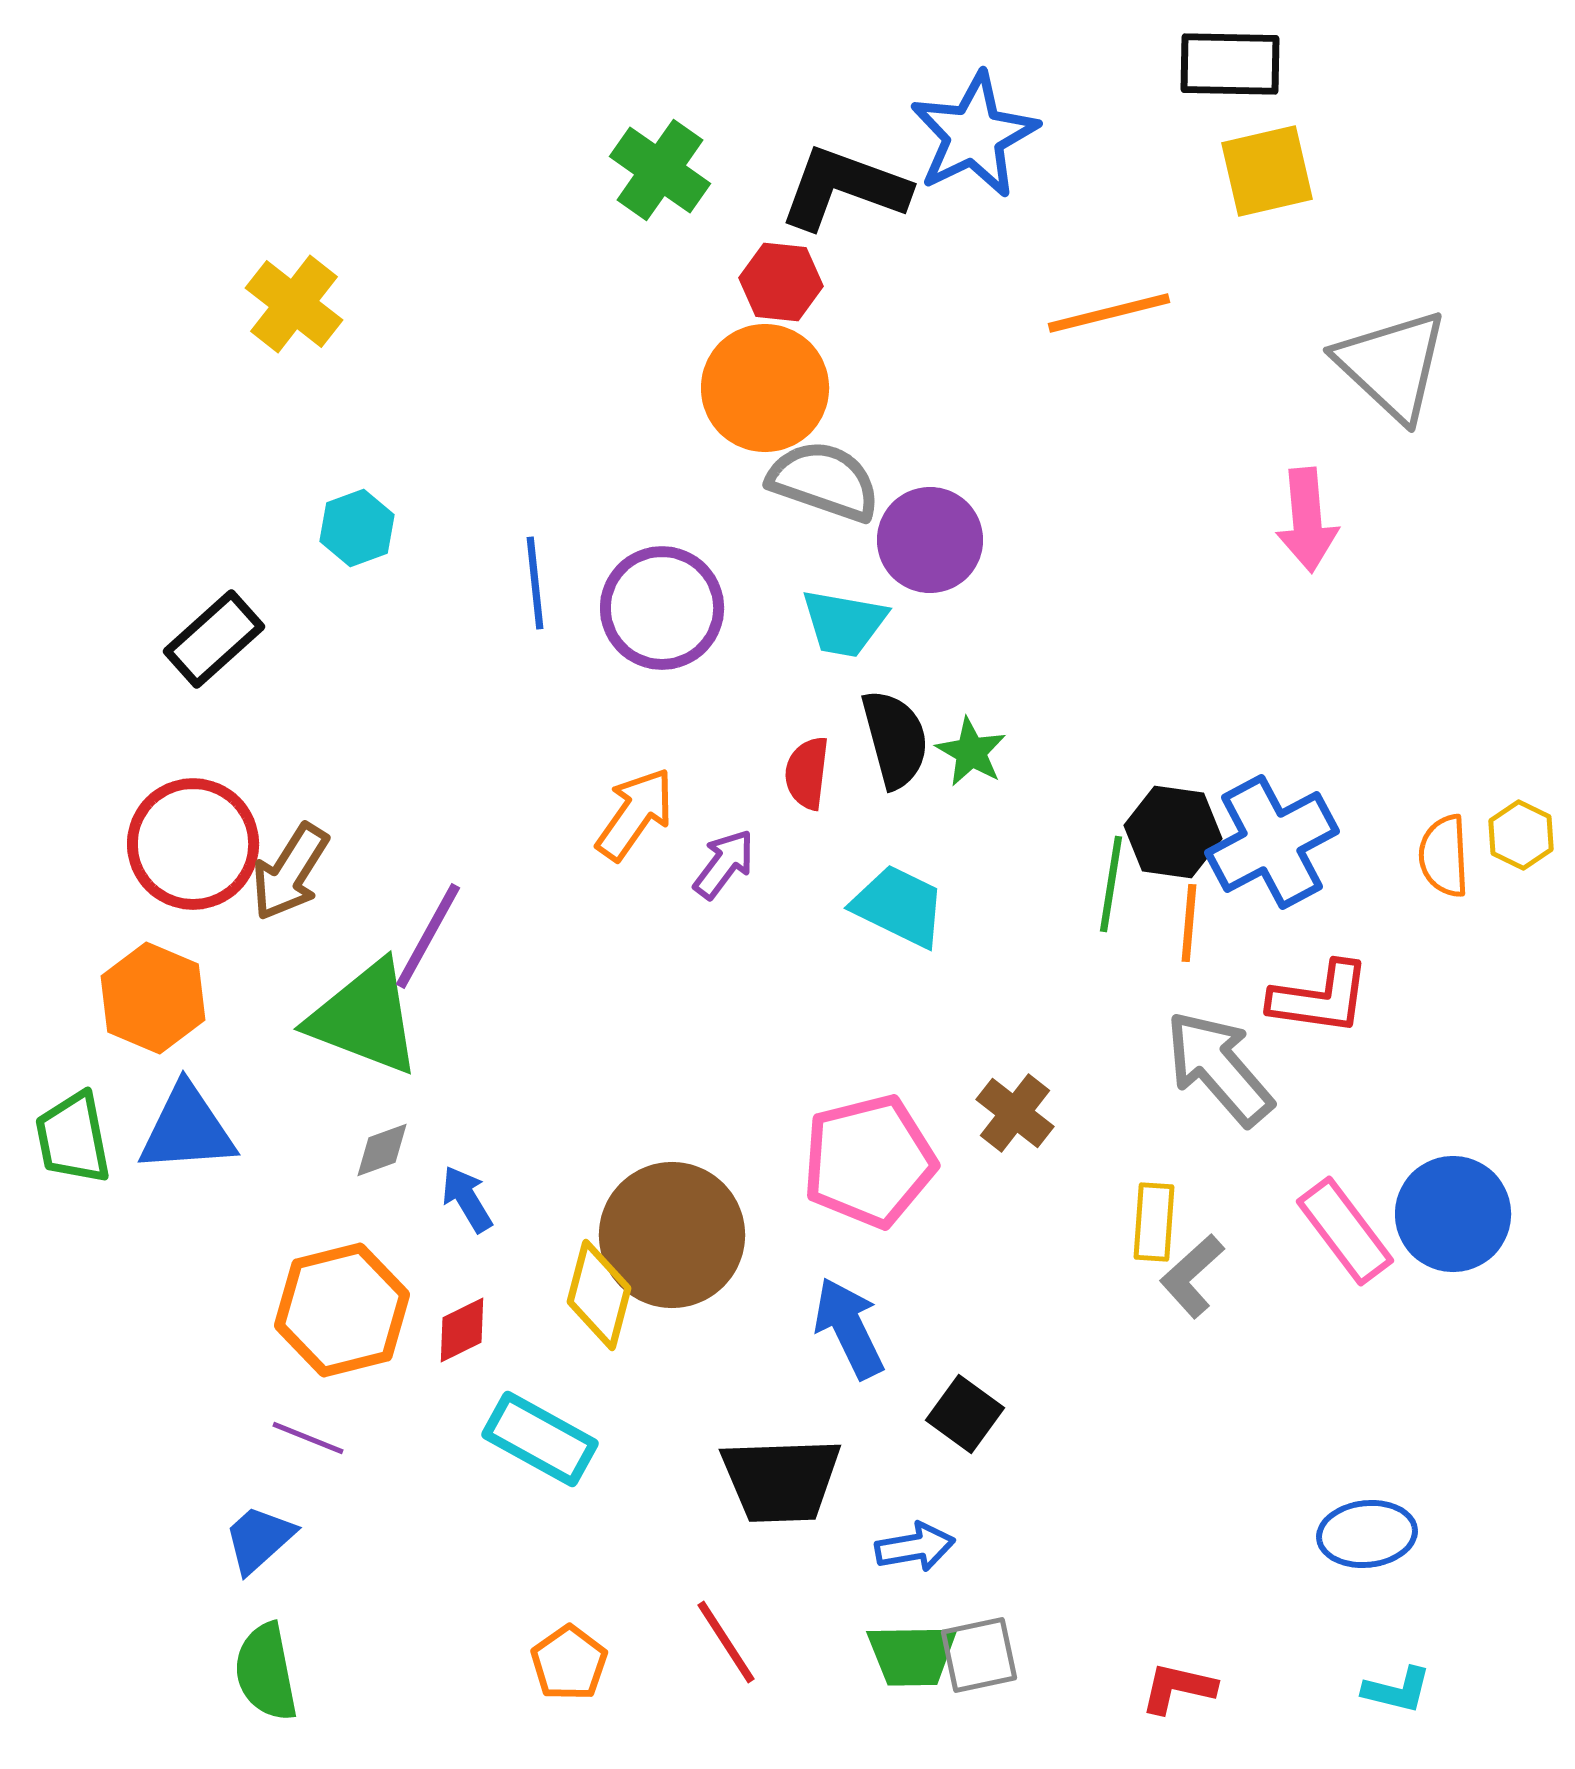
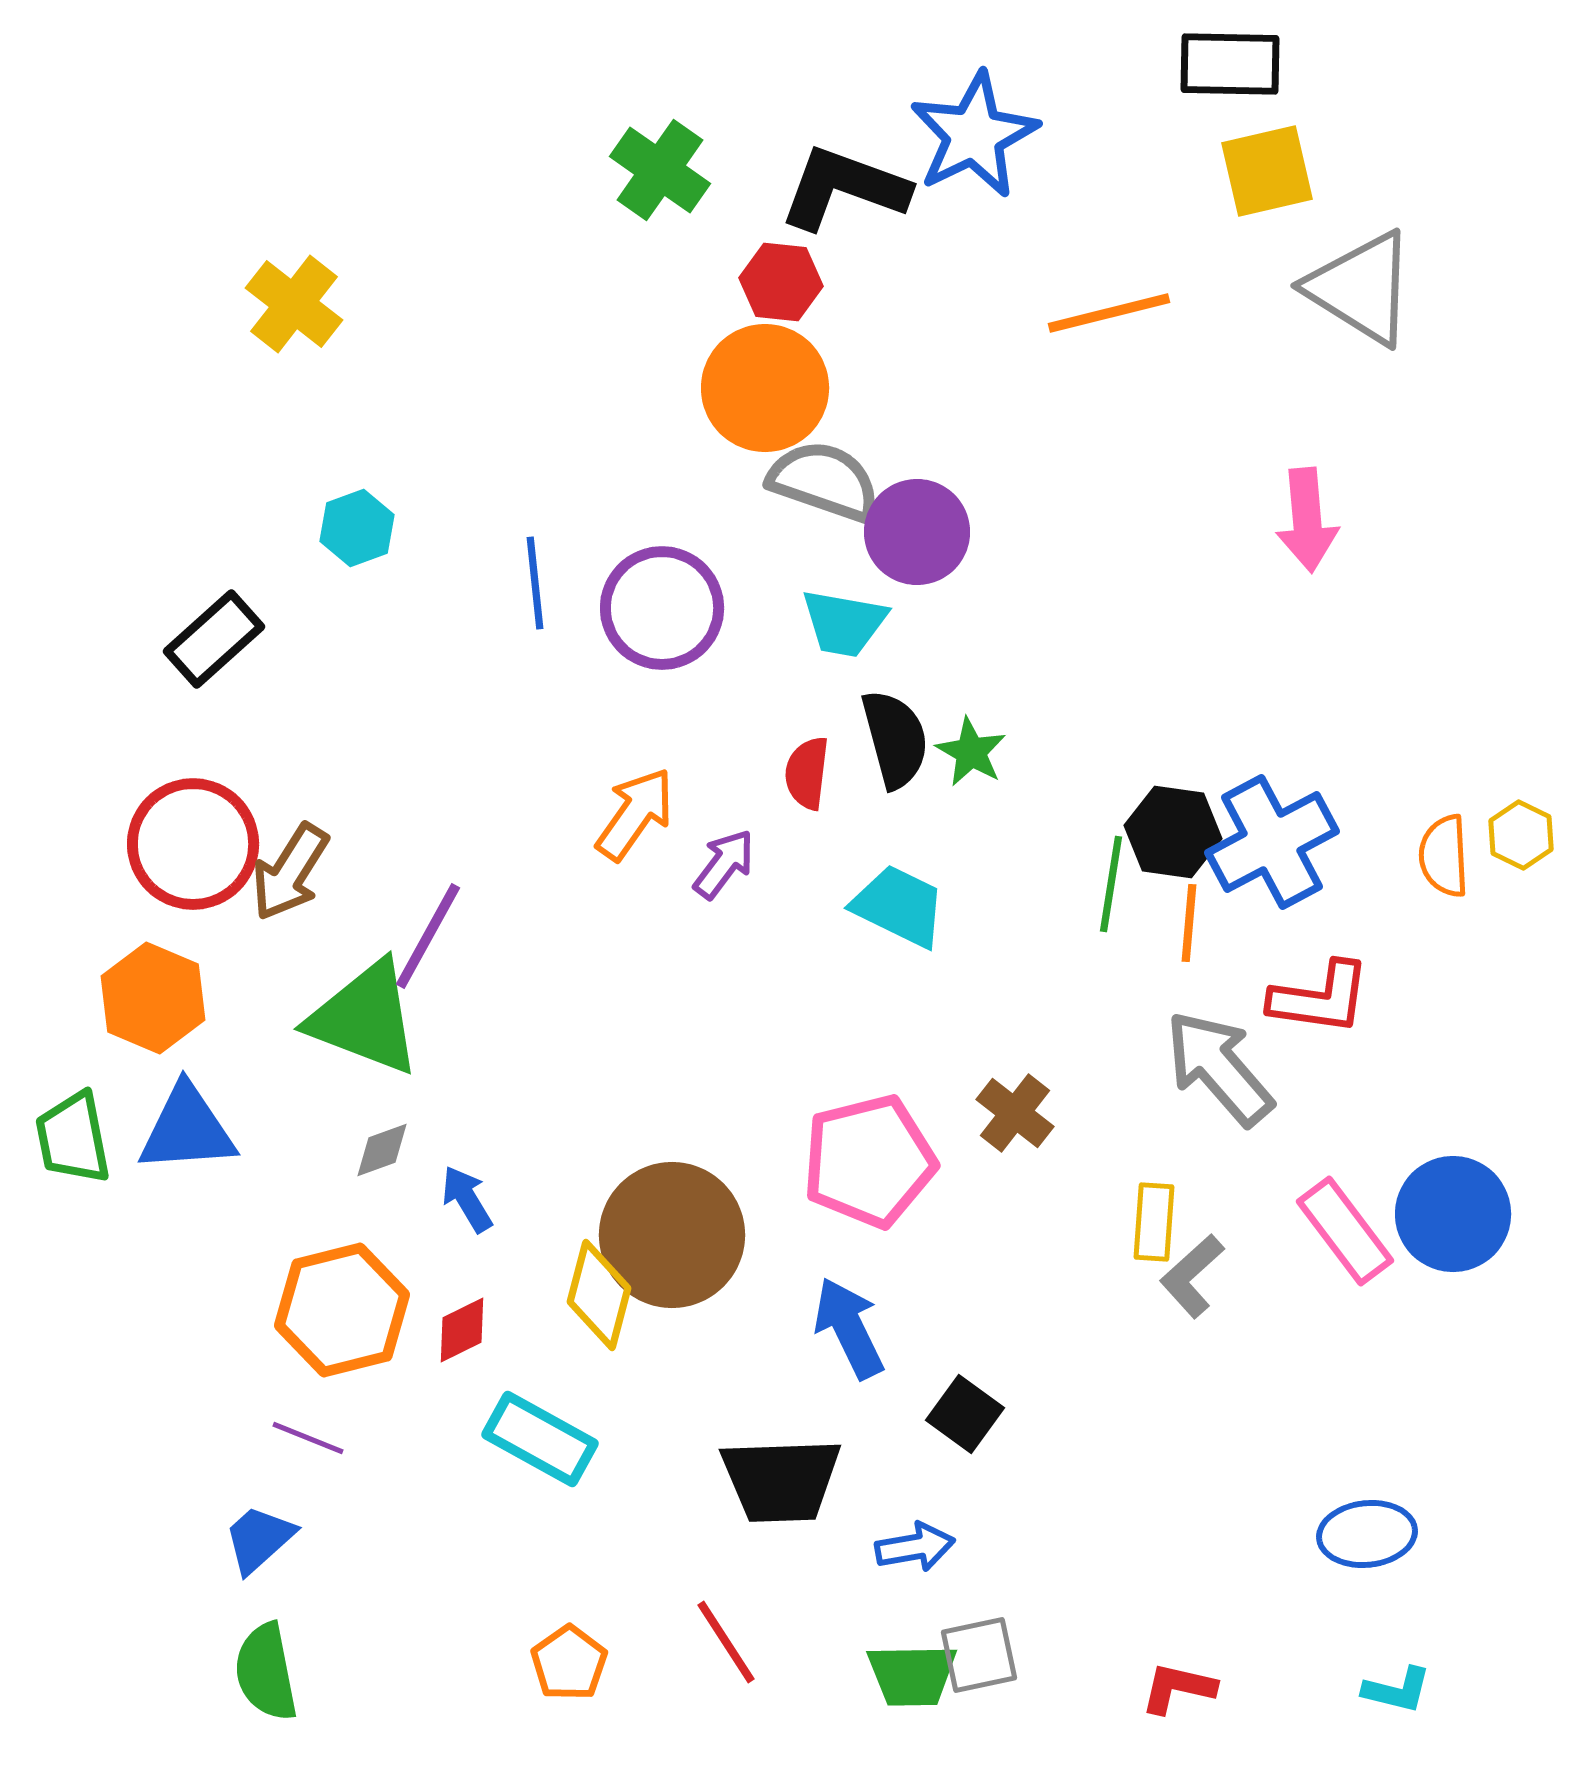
gray triangle at (1392, 365): moved 31 px left, 77 px up; rotated 11 degrees counterclockwise
purple circle at (930, 540): moved 13 px left, 8 px up
green trapezoid at (912, 1655): moved 20 px down
